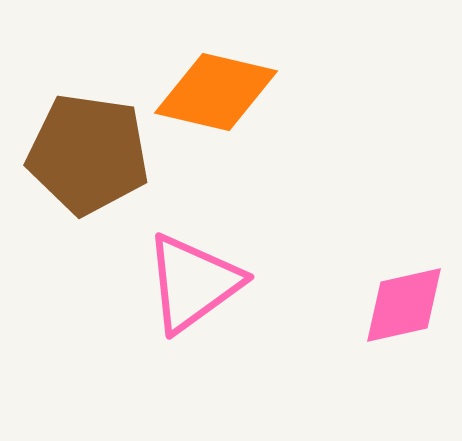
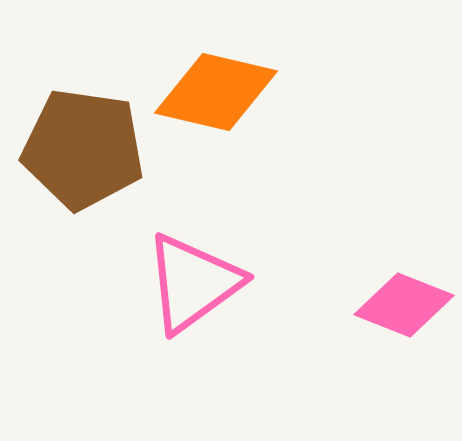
brown pentagon: moved 5 px left, 5 px up
pink diamond: rotated 34 degrees clockwise
